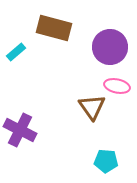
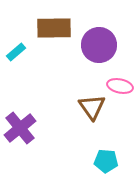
brown rectangle: rotated 16 degrees counterclockwise
purple circle: moved 11 px left, 2 px up
pink ellipse: moved 3 px right
purple cross: moved 2 px up; rotated 24 degrees clockwise
